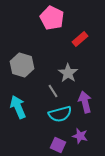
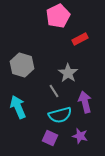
pink pentagon: moved 6 px right, 2 px up; rotated 20 degrees clockwise
red rectangle: rotated 14 degrees clockwise
gray line: moved 1 px right
cyan semicircle: moved 1 px down
purple square: moved 8 px left, 7 px up
